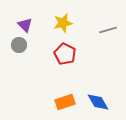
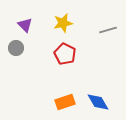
gray circle: moved 3 px left, 3 px down
